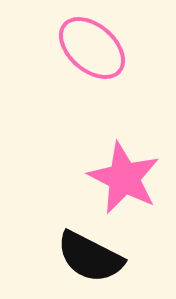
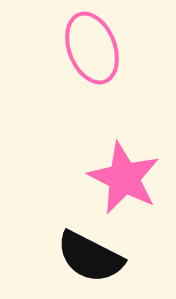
pink ellipse: rotated 28 degrees clockwise
